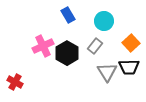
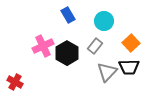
gray triangle: rotated 15 degrees clockwise
